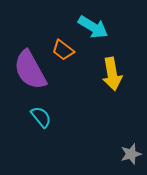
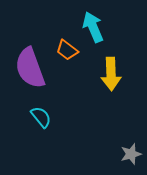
cyan arrow: rotated 144 degrees counterclockwise
orange trapezoid: moved 4 px right
purple semicircle: moved 2 px up; rotated 9 degrees clockwise
yellow arrow: moved 1 px left; rotated 8 degrees clockwise
